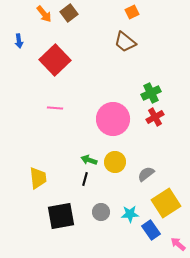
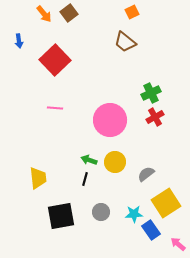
pink circle: moved 3 px left, 1 px down
cyan star: moved 4 px right
